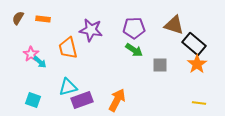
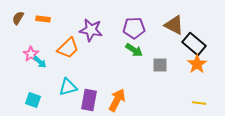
brown triangle: rotated 10 degrees clockwise
orange trapezoid: rotated 120 degrees counterclockwise
purple rectangle: moved 7 px right; rotated 60 degrees counterclockwise
